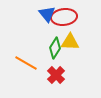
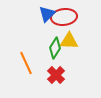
blue triangle: rotated 24 degrees clockwise
yellow triangle: moved 1 px left, 1 px up
orange line: rotated 35 degrees clockwise
